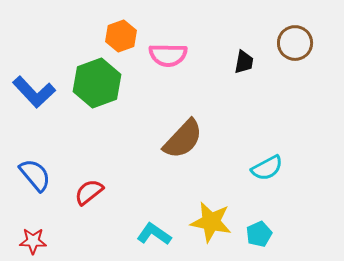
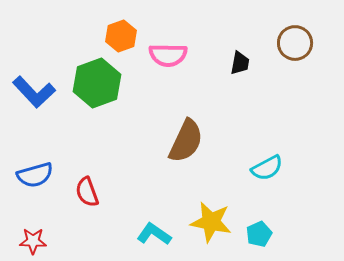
black trapezoid: moved 4 px left, 1 px down
brown semicircle: moved 3 px right, 2 px down; rotated 18 degrees counterclockwise
blue semicircle: rotated 114 degrees clockwise
red semicircle: moved 2 px left; rotated 72 degrees counterclockwise
